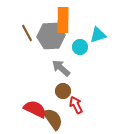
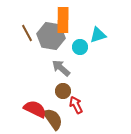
gray hexagon: rotated 12 degrees clockwise
